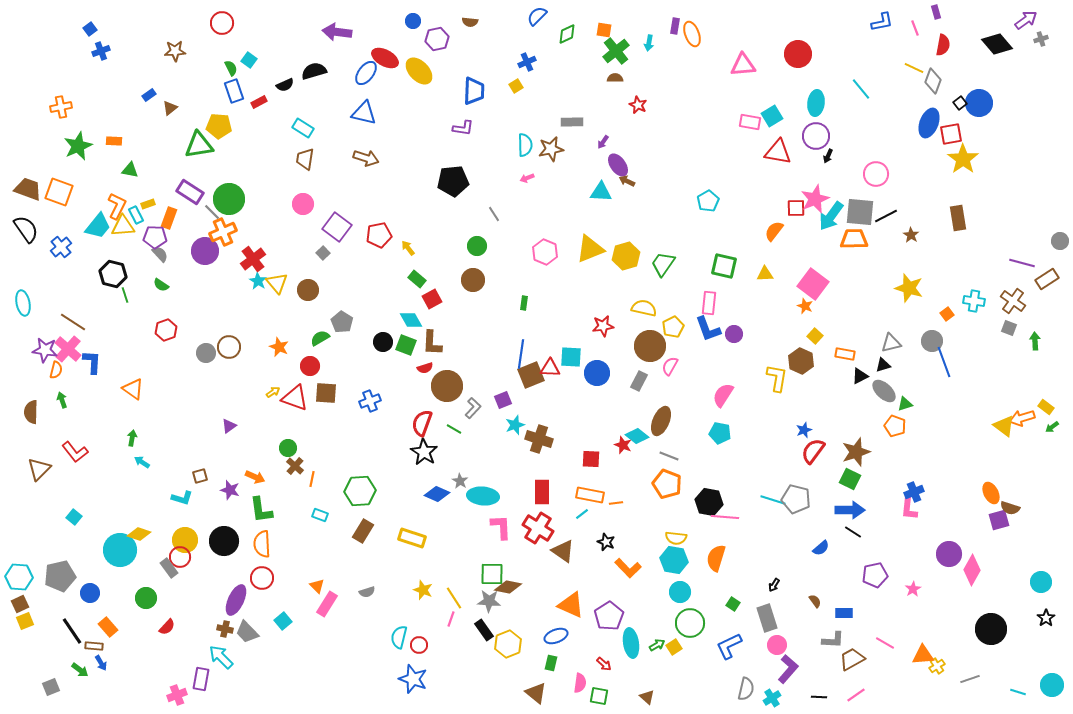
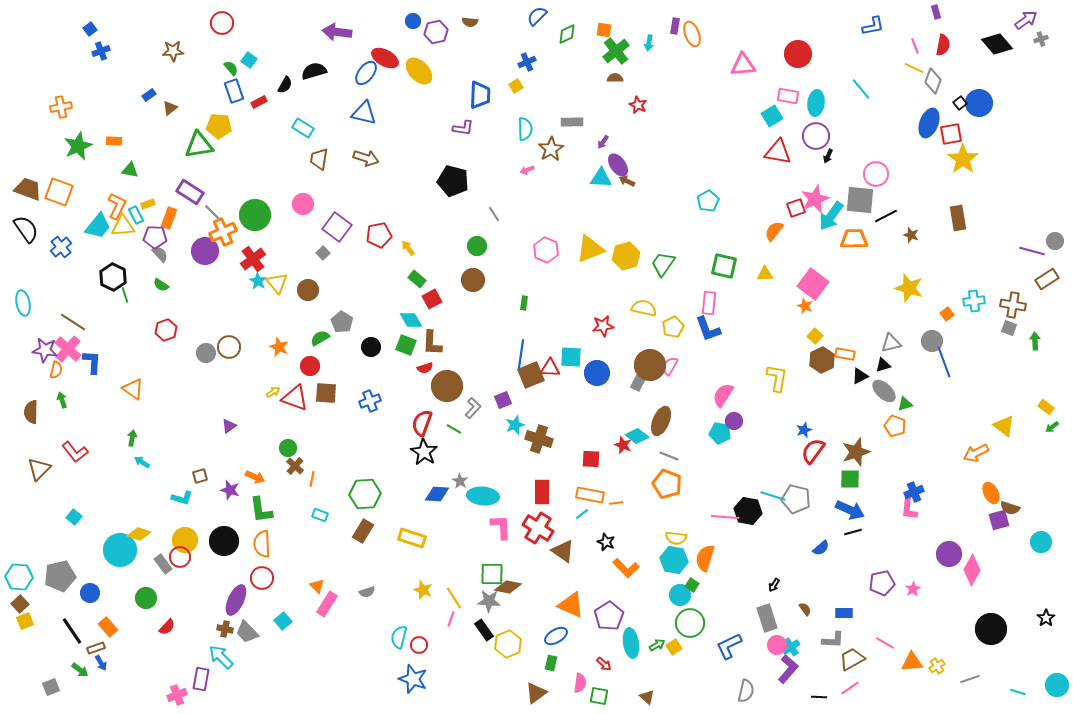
blue L-shape at (882, 22): moved 9 px left, 4 px down
pink line at (915, 28): moved 18 px down
purple hexagon at (437, 39): moved 1 px left, 7 px up
brown star at (175, 51): moved 2 px left
green semicircle at (231, 68): rotated 14 degrees counterclockwise
black semicircle at (285, 85): rotated 36 degrees counterclockwise
blue trapezoid at (474, 91): moved 6 px right, 4 px down
pink rectangle at (750, 122): moved 38 px right, 26 px up
cyan semicircle at (525, 145): moved 16 px up
brown star at (551, 149): rotated 20 degrees counterclockwise
brown trapezoid at (305, 159): moved 14 px right
pink arrow at (527, 178): moved 8 px up
black pentagon at (453, 181): rotated 20 degrees clockwise
cyan triangle at (601, 192): moved 14 px up
green circle at (229, 199): moved 26 px right, 16 px down
red square at (796, 208): rotated 18 degrees counterclockwise
gray square at (860, 212): moved 12 px up
brown star at (911, 235): rotated 14 degrees counterclockwise
gray circle at (1060, 241): moved 5 px left
pink hexagon at (545, 252): moved 1 px right, 2 px up
purple line at (1022, 263): moved 10 px right, 12 px up
black hexagon at (113, 274): moved 3 px down; rotated 12 degrees clockwise
cyan cross at (974, 301): rotated 15 degrees counterclockwise
brown cross at (1013, 301): moved 4 px down; rotated 25 degrees counterclockwise
purple circle at (734, 334): moved 87 px down
black circle at (383, 342): moved 12 px left, 5 px down
brown circle at (650, 346): moved 19 px down
brown hexagon at (801, 361): moved 21 px right, 1 px up; rotated 10 degrees clockwise
orange arrow at (1022, 418): moved 46 px left, 35 px down; rotated 10 degrees counterclockwise
green square at (850, 479): rotated 25 degrees counterclockwise
green hexagon at (360, 491): moved 5 px right, 3 px down
blue diamond at (437, 494): rotated 20 degrees counterclockwise
cyan line at (773, 500): moved 4 px up
black hexagon at (709, 502): moved 39 px right, 9 px down
blue arrow at (850, 510): rotated 24 degrees clockwise
black line at (853, 532): rotated 48 degrees counterclockwise
orange semicircle at (716, 558): moved 11 px left
gray rectangle at (169, 568): moved 6 px left, 4 px up
orange L-shape at (628, 568): moved 2 px left
purple pentagon at (875, 575): moved 7 px right, 8 px down
cyan circle at (1041, 582): moved 40 px up
cyan circle at (680, 592): moved 3 px down
brown semicircle at (815, 601): moved 10 px left, 8 px down
brown square at (20, 604): rotated 18 degrees counterclockwise
green square at (733, 604): moved 41 px left, 19 px up
blue ellipse at (556, 636): rotated 10 degrees counterclockwise
brown rectangle at (94, 646): moved 2 px right, 2 px down; rotated 24 degrees counterclockwise
orange triangle at (923, 655): moved 11 px left, 7 px down
cyan circle at (1052, 685): moved 5 px right
gray semicircle at (746, 689): moved 2 px down
brown triangle at (536, 693): rotated 45 degrees clockwise
pink line at (856, 695): moved 6 px left, 7 px up
cyan cross at (772, 698): moved 19 px right, 51 px up
